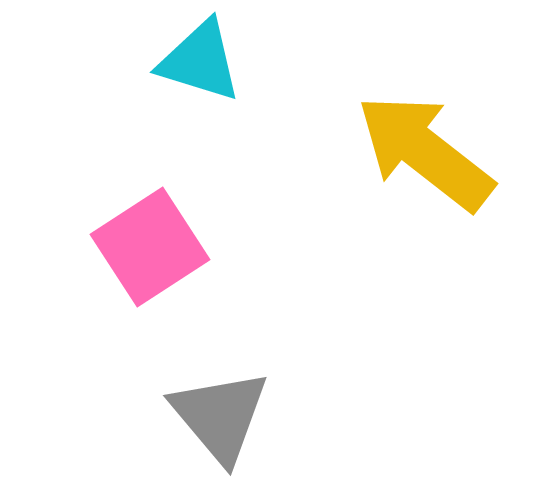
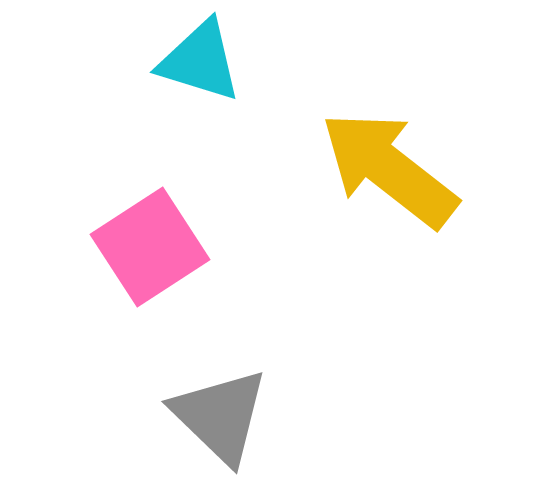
yellow arrow: moved 36 px left, 17 px down
gray triangle: rotated 6 degrees counterclockwise
